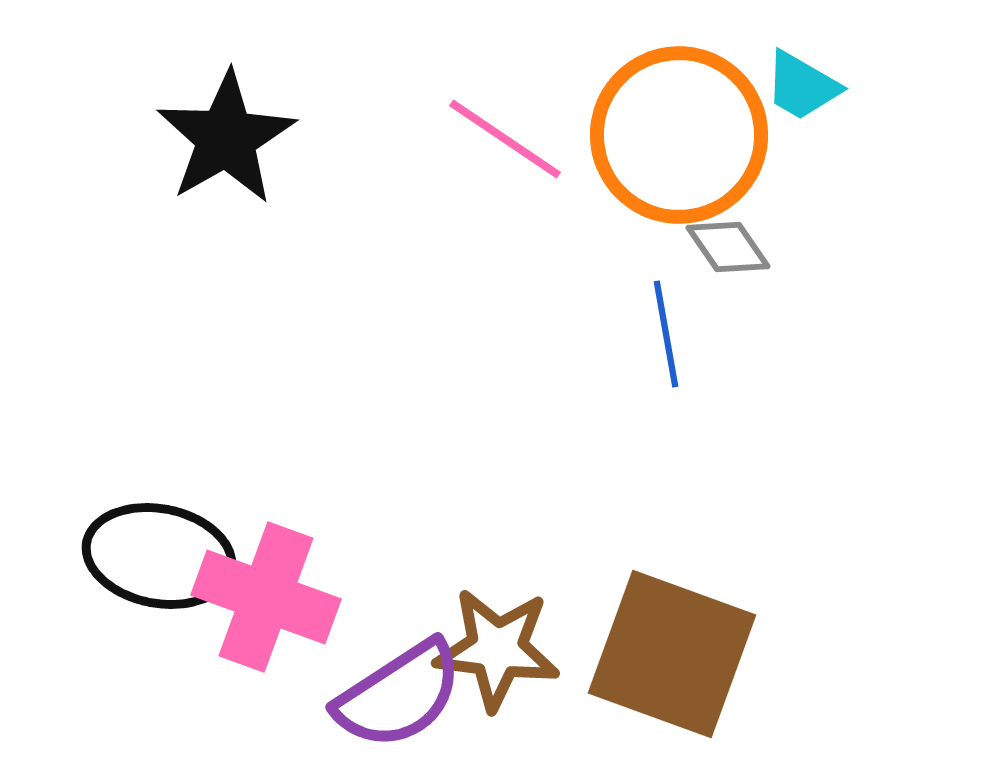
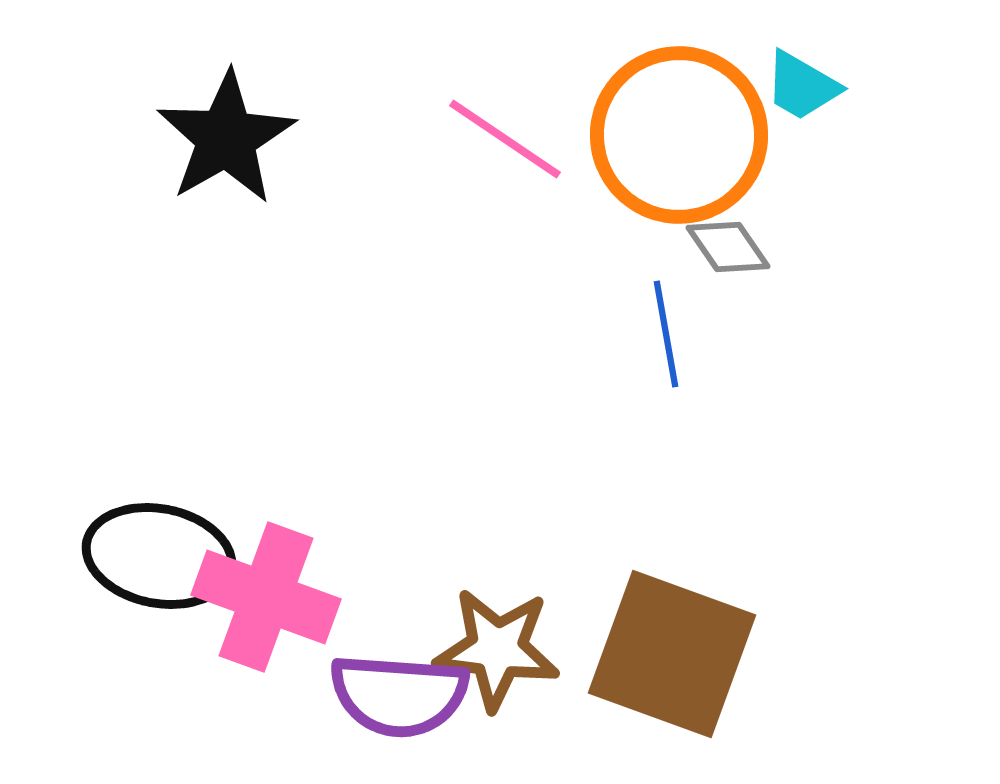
purple semicircle: rotated 37 degrees clockwise
